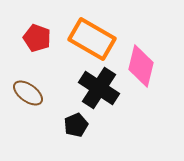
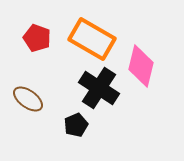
brown ellipse: moved 6 px down
